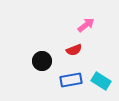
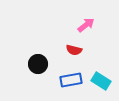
red semicircle: rotated 35 degrees clockwise
black circle: moved 4 px left, 3 px down
